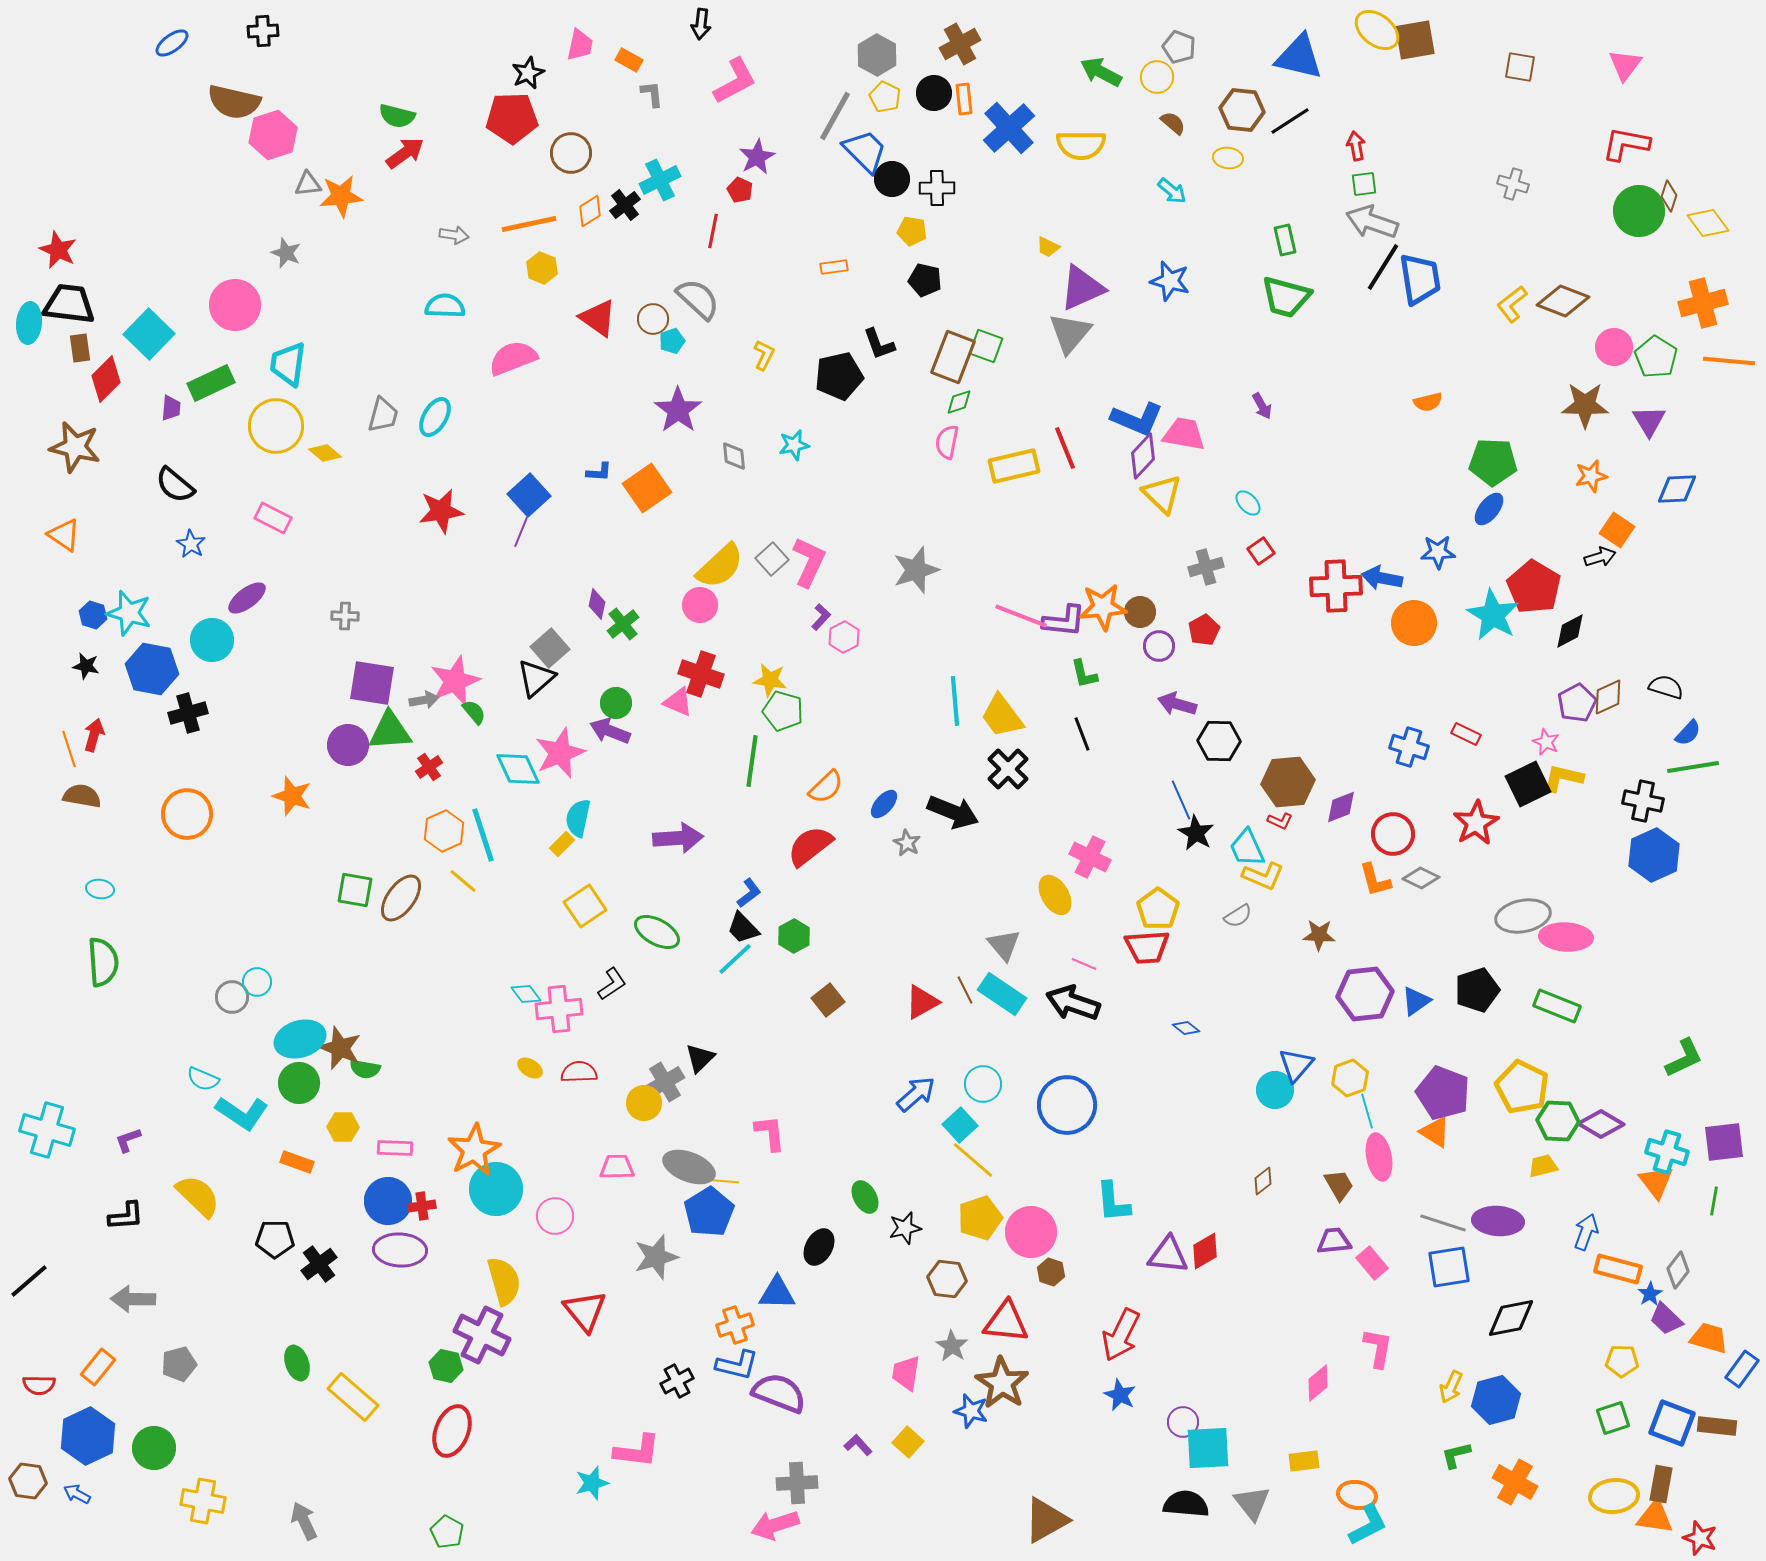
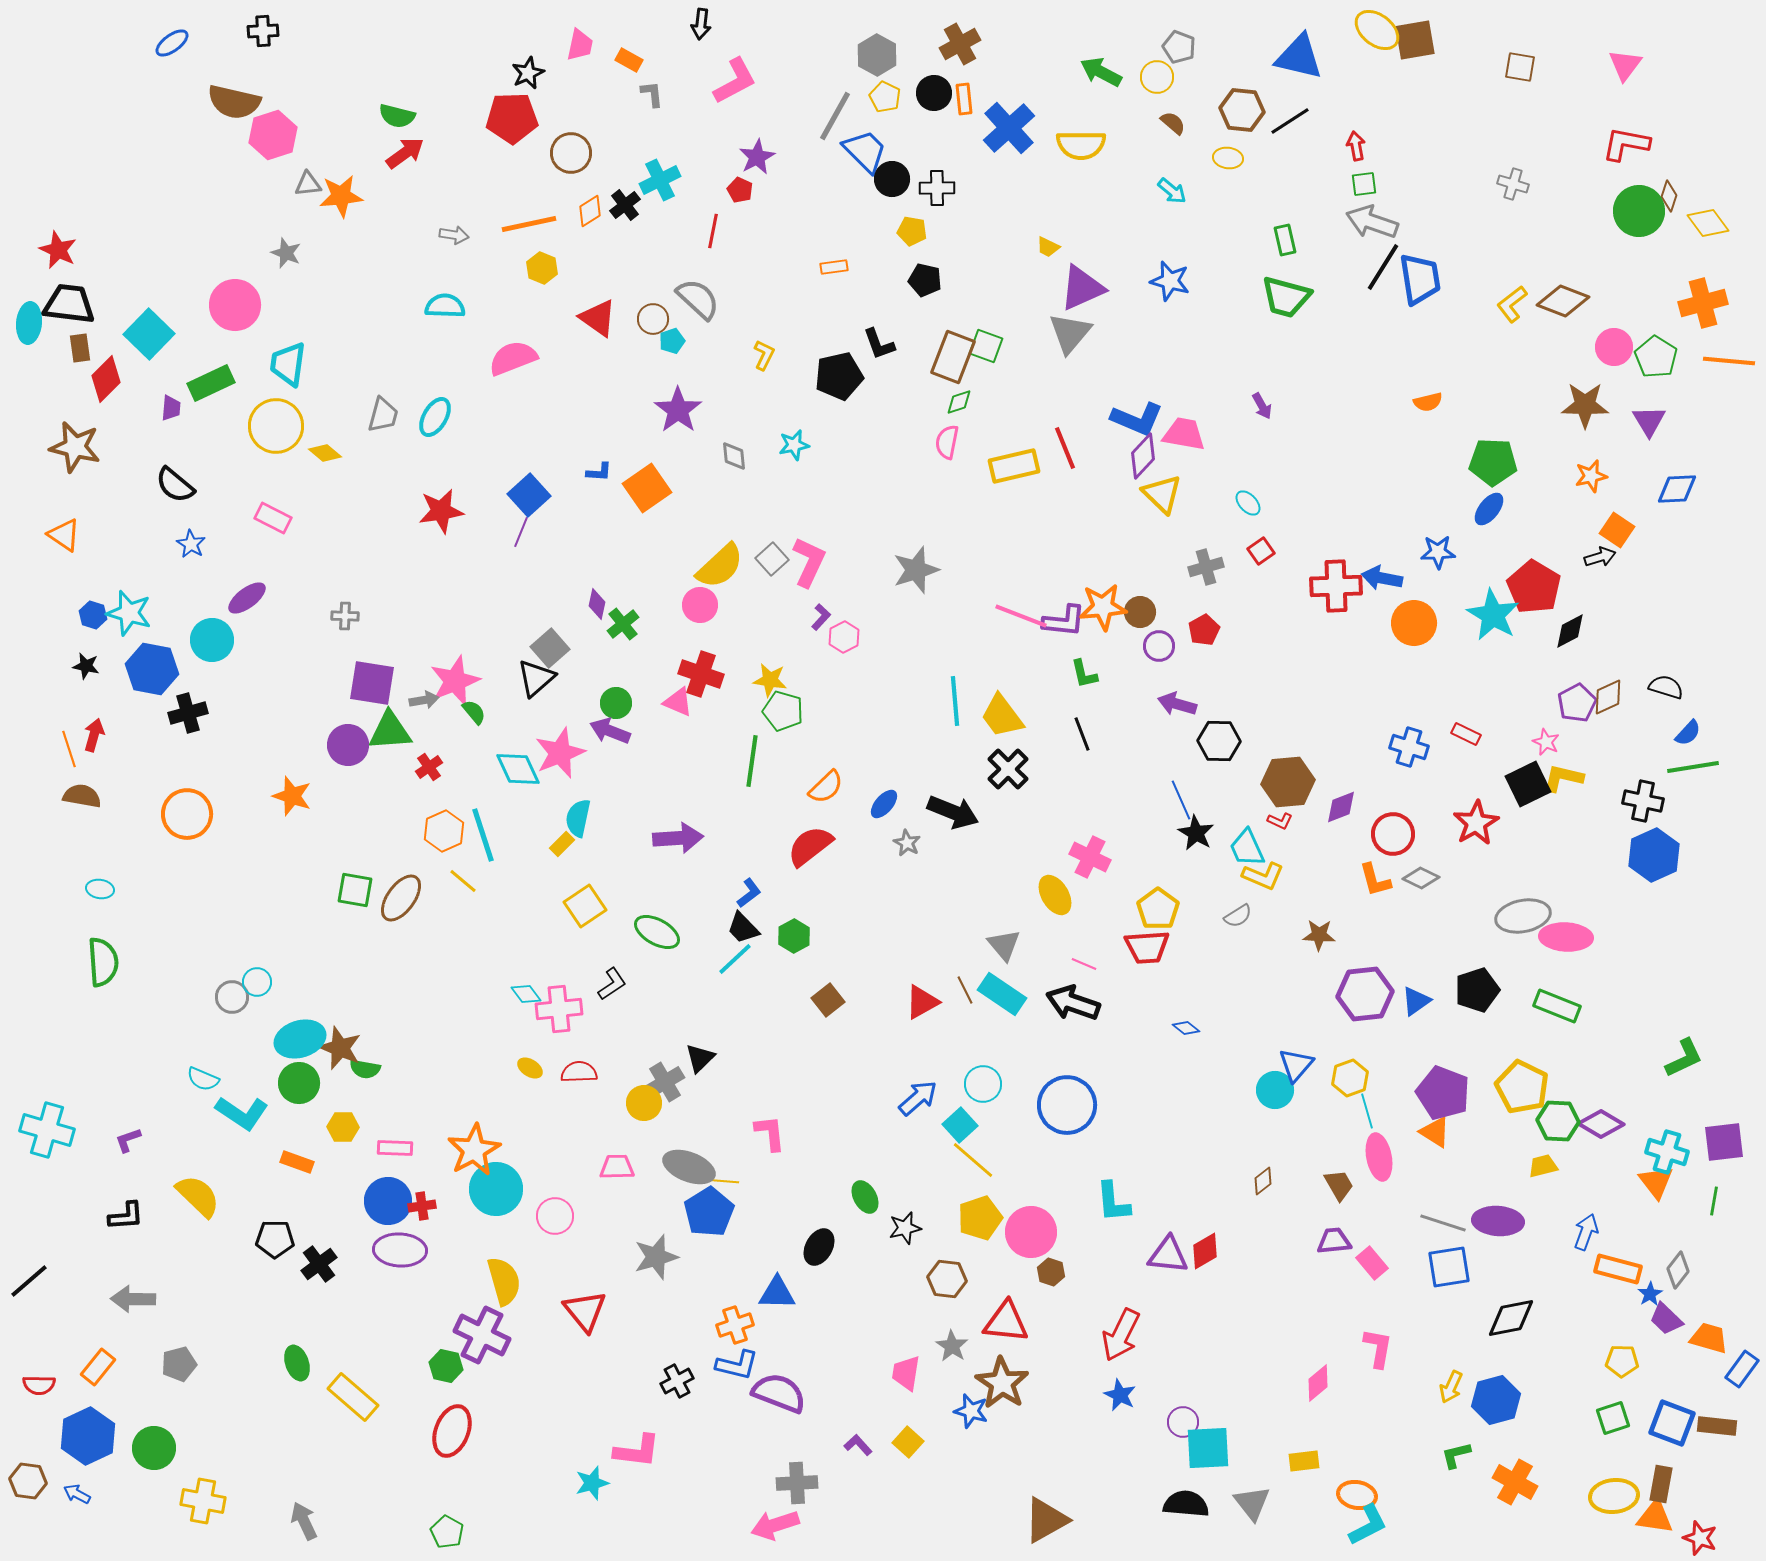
blue arrow at (916, 1094): moved 2 px right, 4 px down
